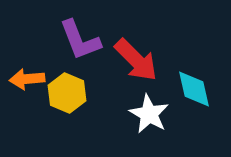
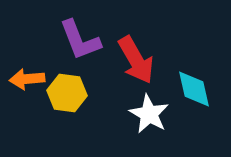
red arrow: rotated 15 degrees clockwise
yellow hexagon: rotated 15 degrees counterclockwise
